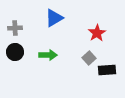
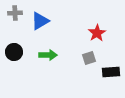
blue triangle: moved 14 px left, 3 px down
gray cross: moved 15 px up
black circle: moved 1 px left
gray square: rotated 24 degrees clockwise
black rectangle: moved 4 px right, 2 px down
